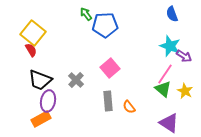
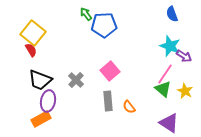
blue pentagon: moved 1 px left
pink square: moved 3 px down
